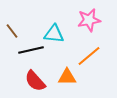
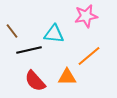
pink star: moved 3 px left, 4 px up
black line: moved 2 px left
